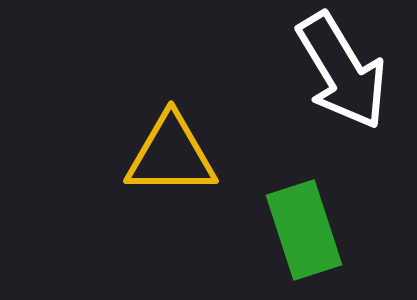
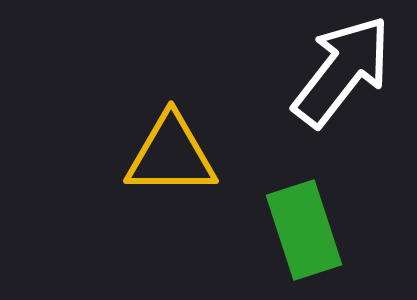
white arrow: rotated 111 degrees counterclockwise
